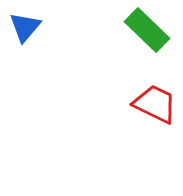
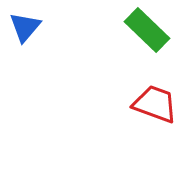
red trapezoid: rotated 6 degrees counterclockwise
